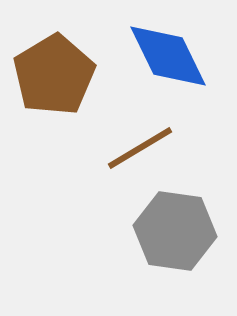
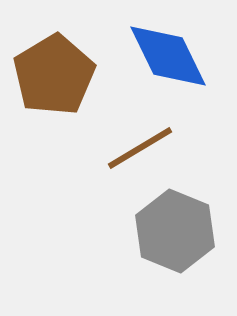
gray hexagon: rotated 14 degrees clockwise
